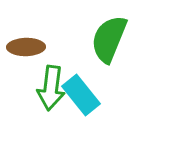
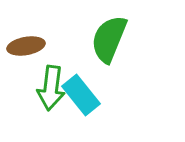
brown ellipse: moved 1 px up; rotated 9 degrees counterclockwise
